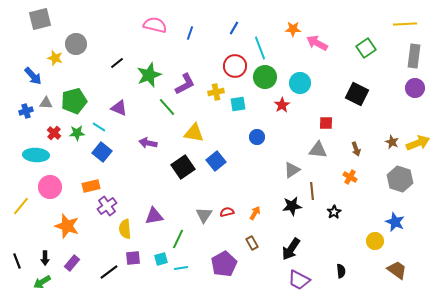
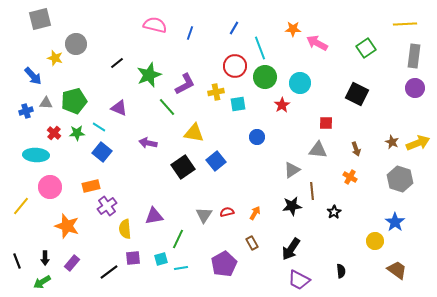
blue star at (395, 222): rotated 12 degrees clockwise
